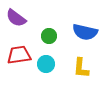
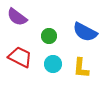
purple semicircle: moved 1 px right, 1 px up
blue semicircle: rotated 15 degrees clockwise
red trapezoid: moved 1 px right, 2 px down; rotated 35 degrees clockwise
cyan circle: moved 7 px right
